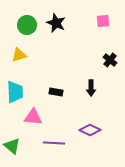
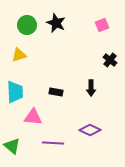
pink square: moved 1 px left, 4 px down; rotated 16 degrees counterclockwise
purple line: moved 1 px left
